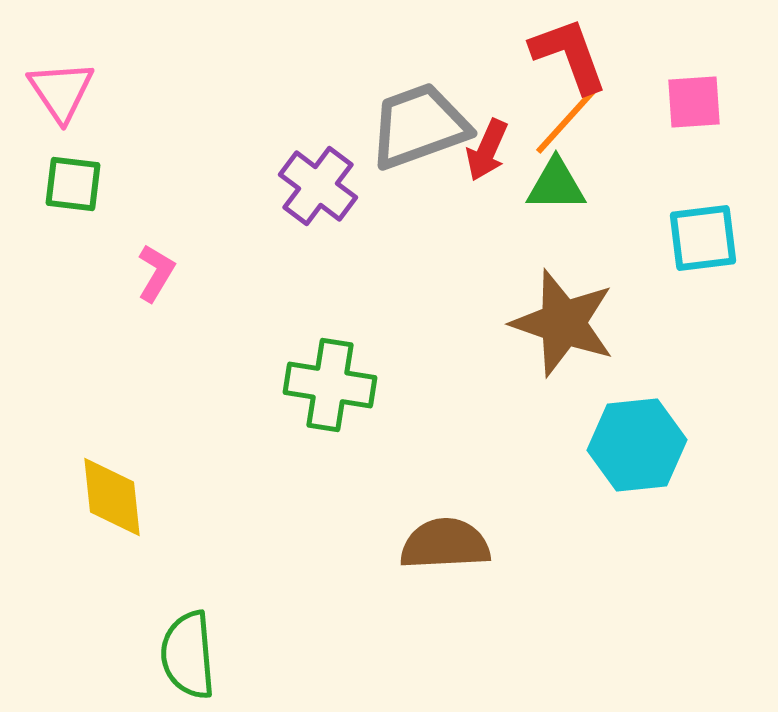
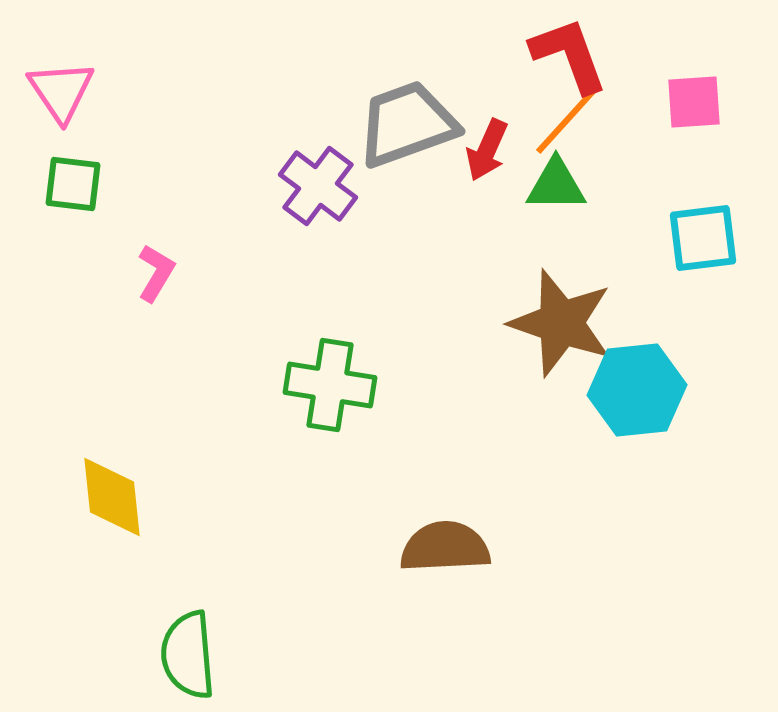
gray trapezoid: moved 12 px left, 2 px up
brown star: moved 2 px left
cyan hexagon: moved 55 px up
brown semicircle: moved 3 px down
